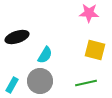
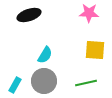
black ellipse: moved 12 px right, 22 px up
yellow square: rotated 10 degrees counterclockwise
gray circle: moved 4 px right
cyan rectangle: moved 3 px right
